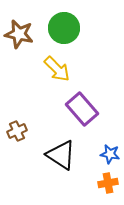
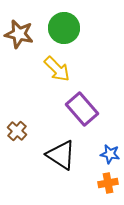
brown cross: rotated 24 degrees counterclockwise
